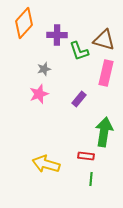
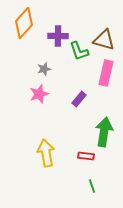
purple cross: moved 1 px right, 1 px down
yellow arrow: moved 11 px up; rotated 64 degrees clockwise
green line: moved 1 px right, 7 px down; rotated 24 degrees counterclockwise
